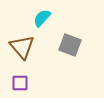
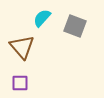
gray square: moved 5 px right, 19 px up
